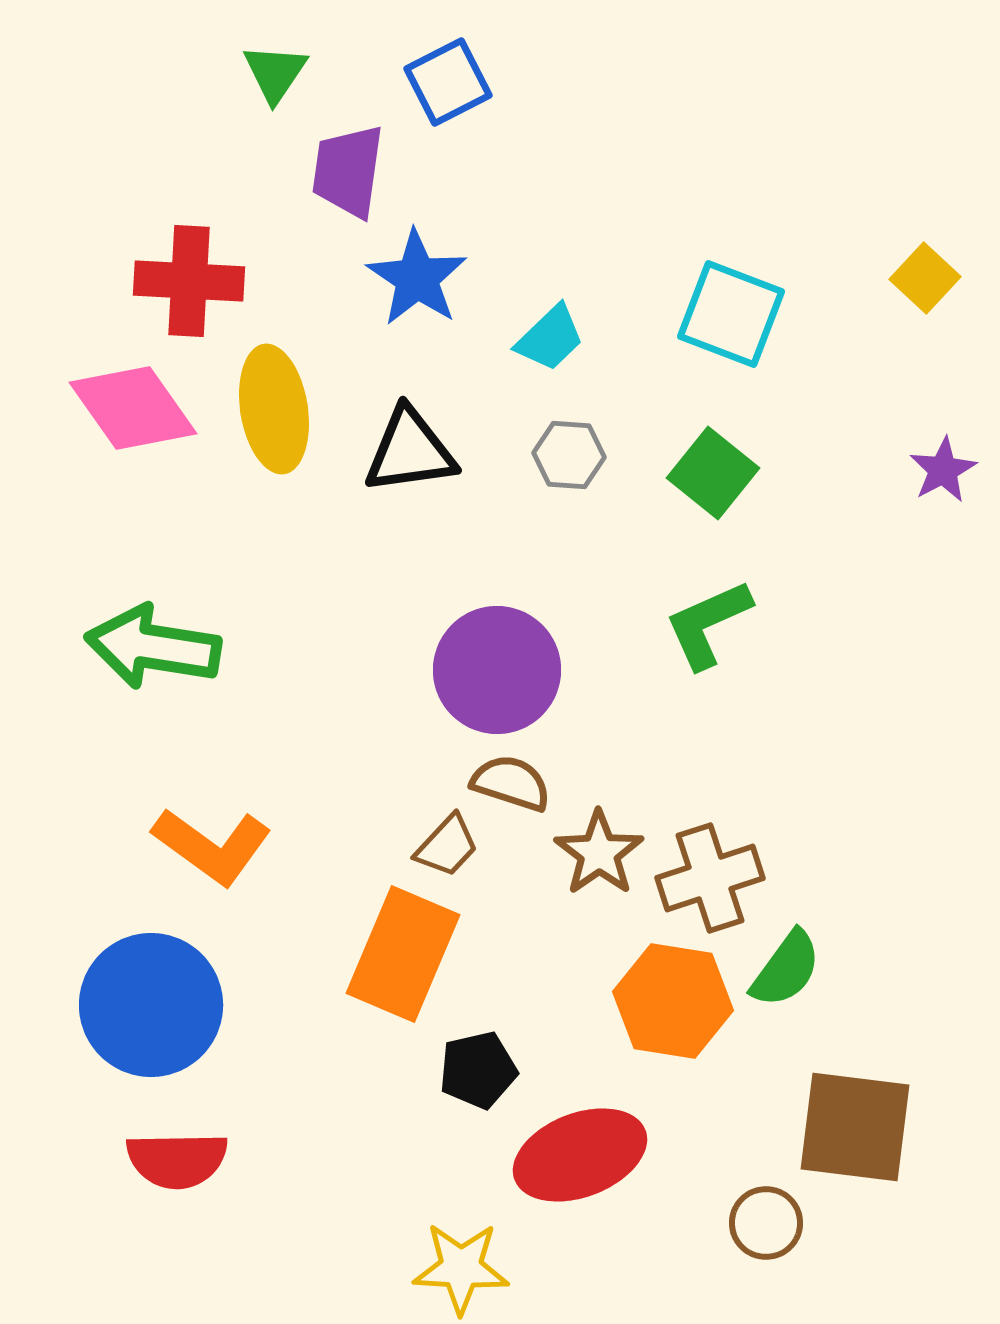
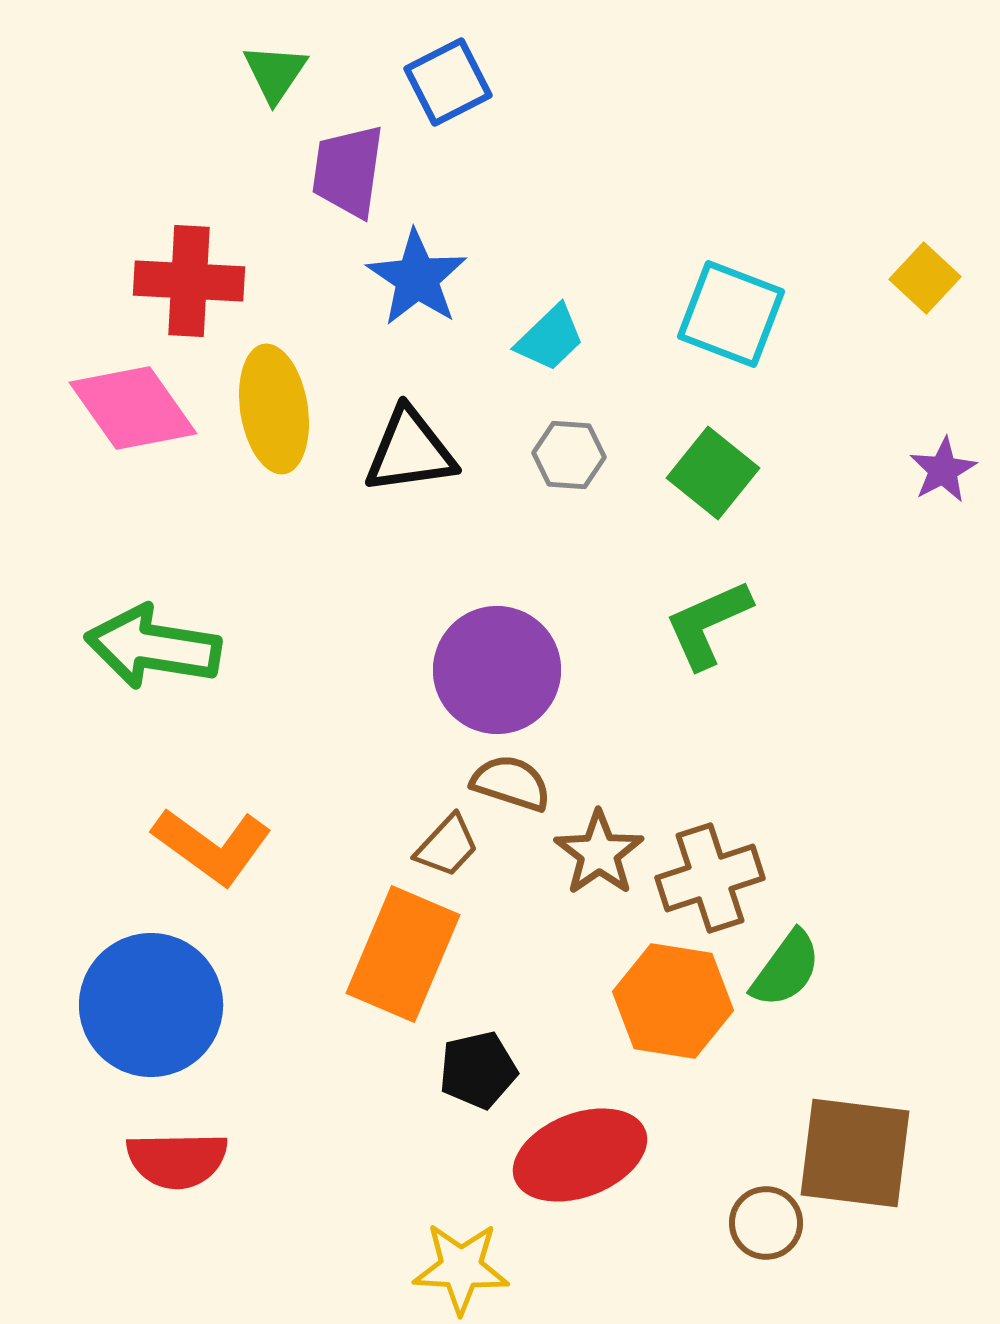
brown square: moved 26 px down
